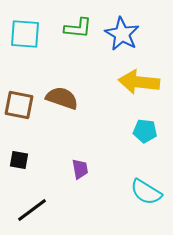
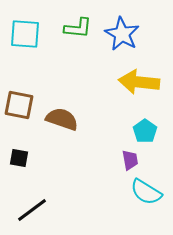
brown semicircle: moved 21 px down
cyan pentagon: rotated 30 degrees clockwise
black square: moved 2 px up
purple trapezoid: moved 50 px right, 9 px up
